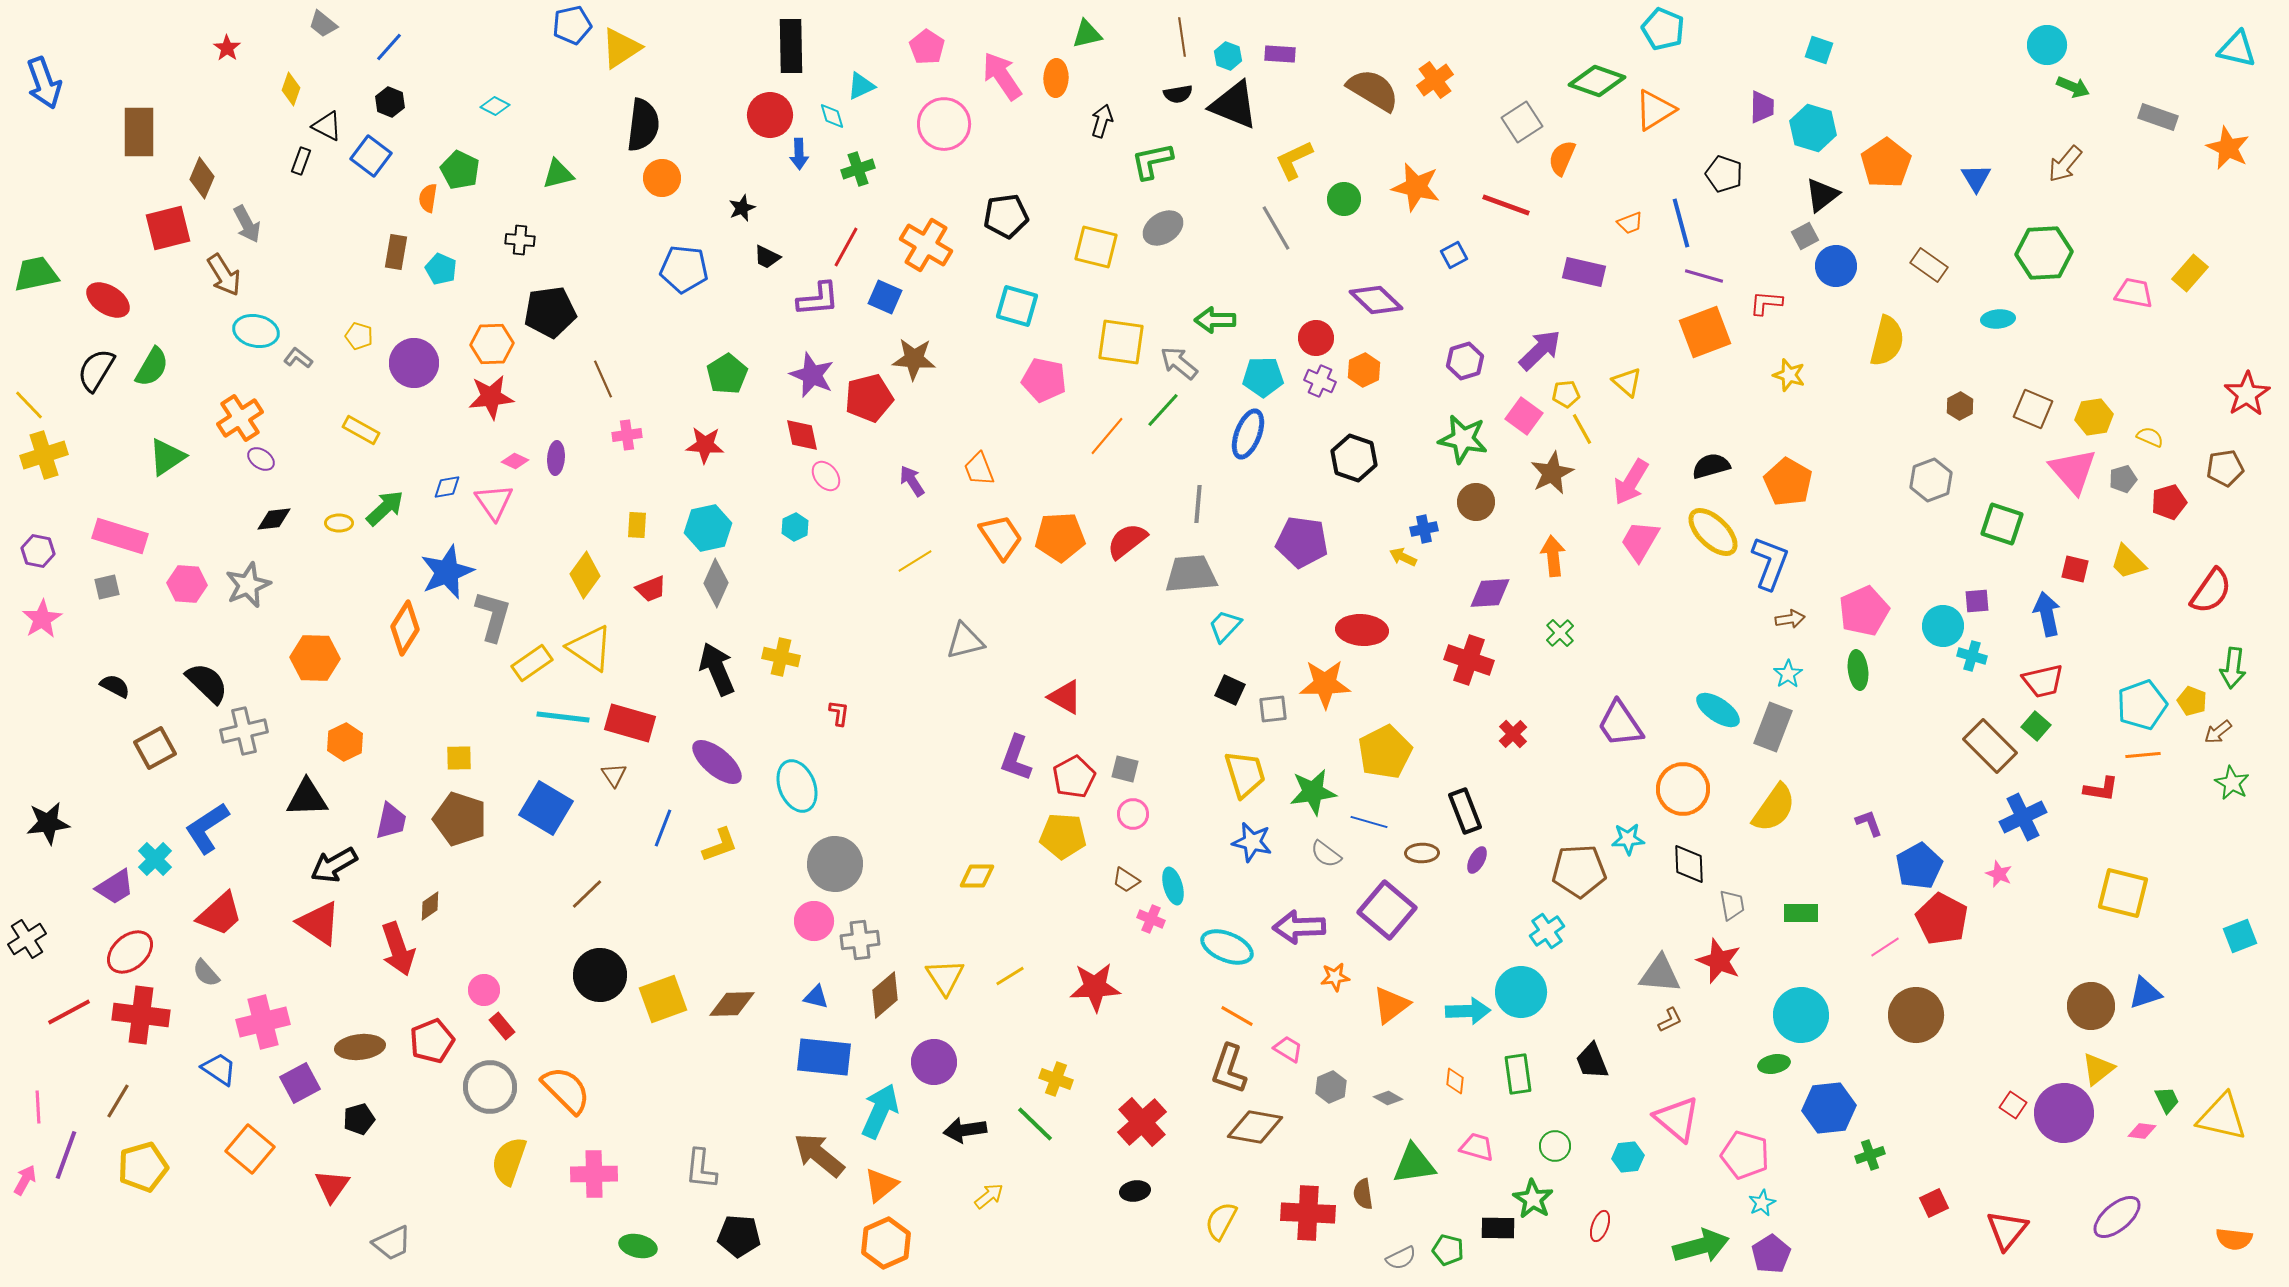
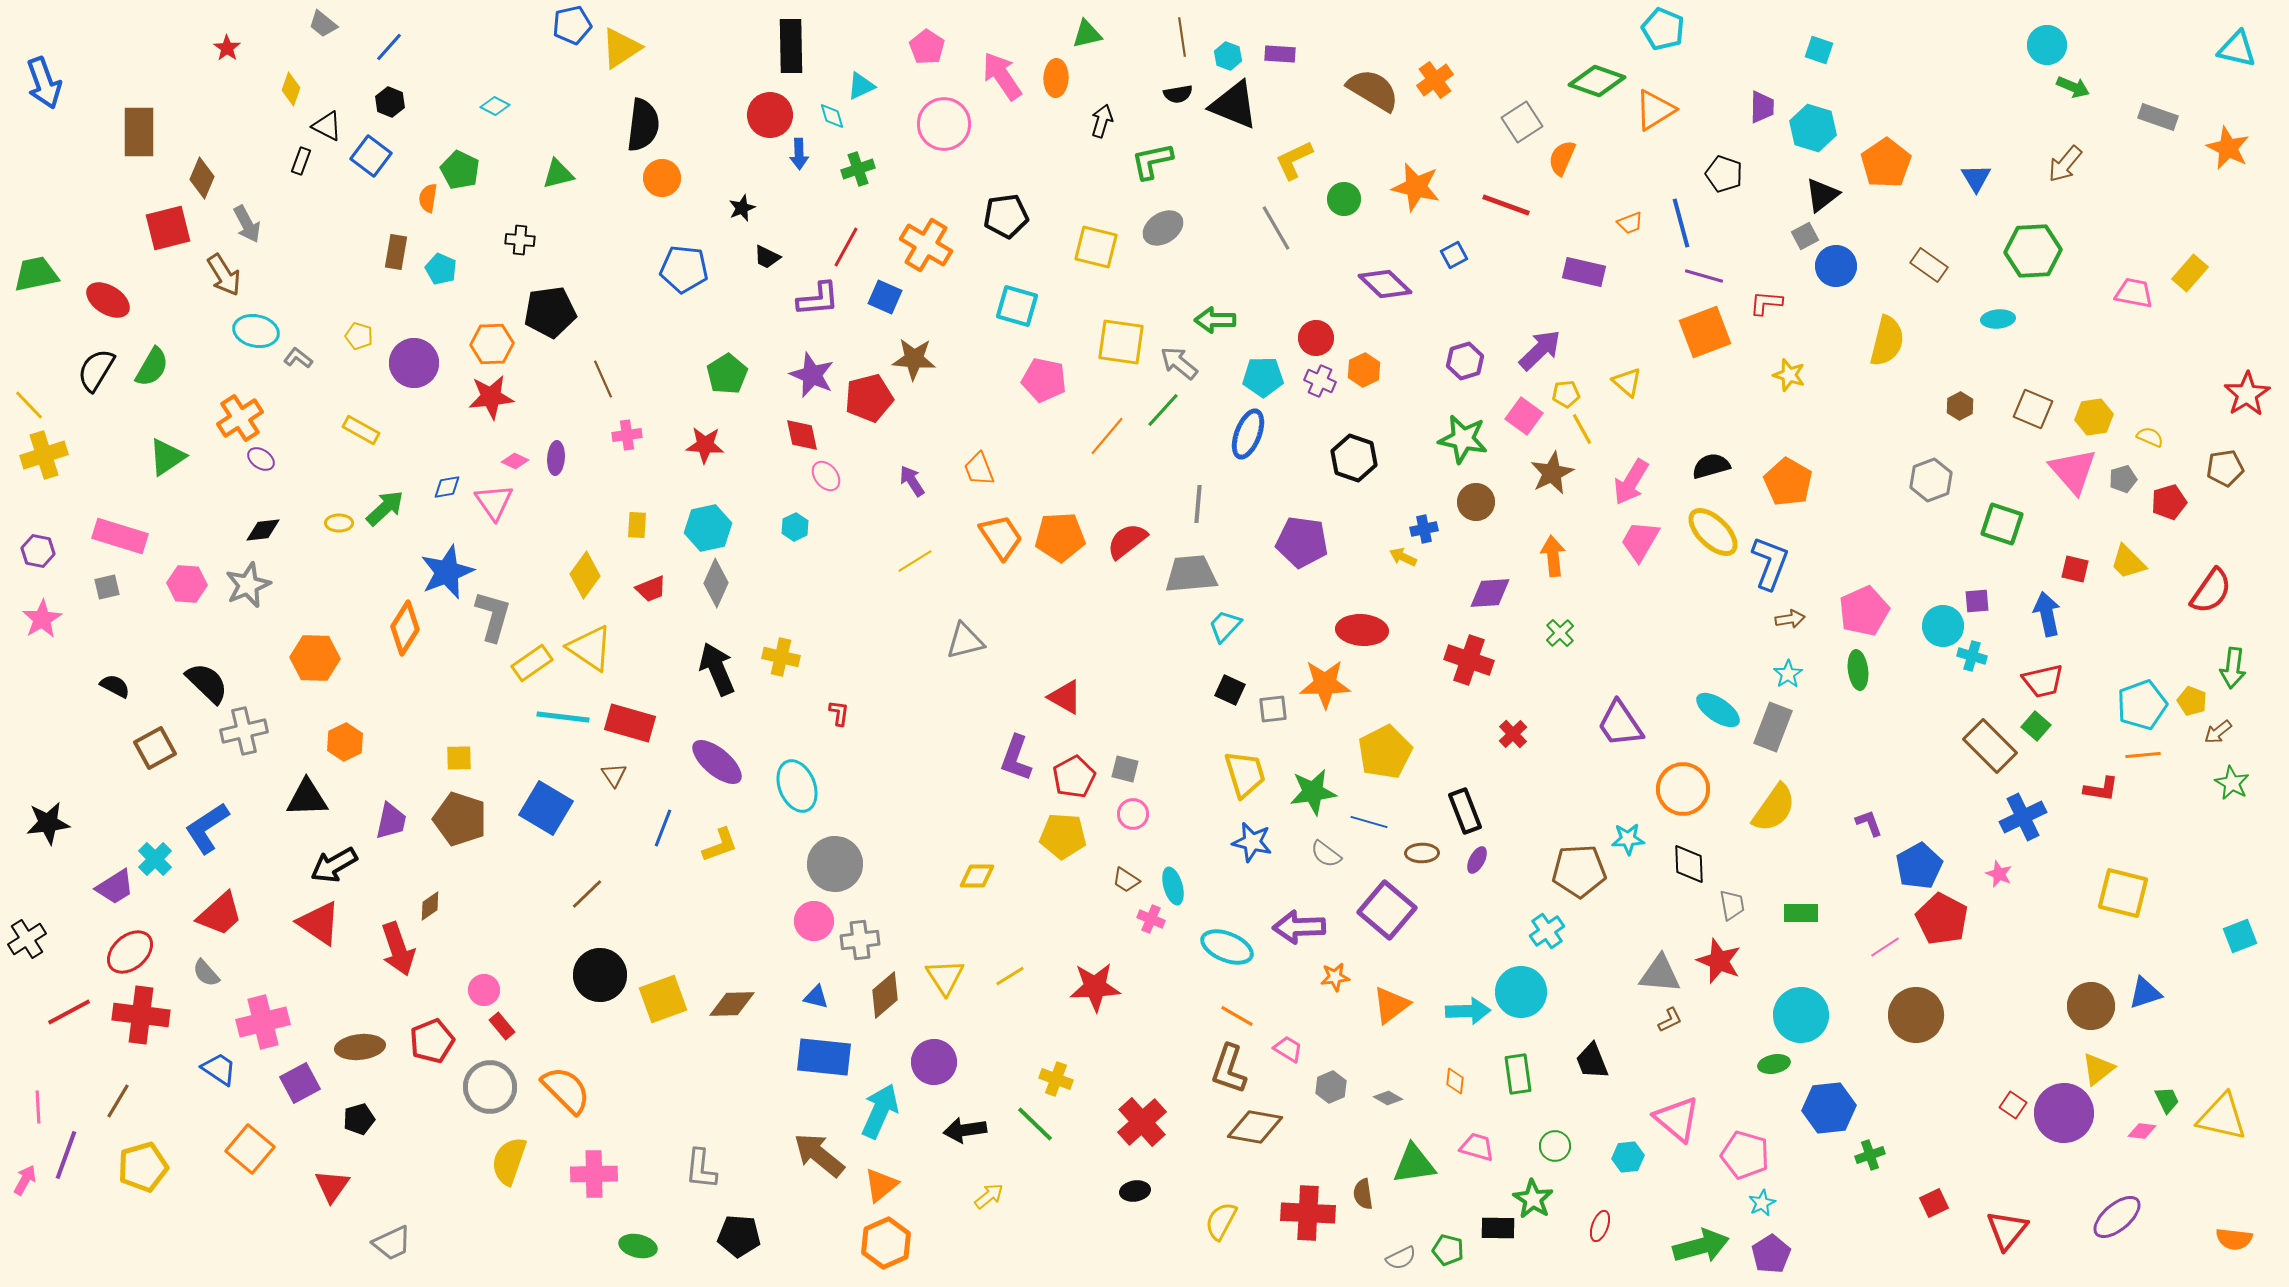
green hexagon at (2044, 253): moved 11 px left, 2 px up
purple diamond at (1376, 300): moved 9 px right, 16 px up
black diamond at (274, 519): moved 11 px left, 11 px down
